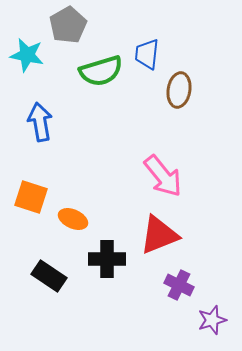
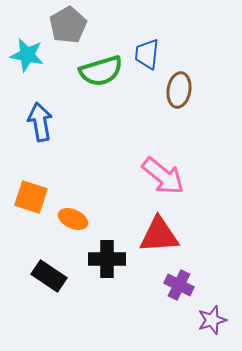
pink arrow: rotated 12 degrees counterclockwise
red triangle: rotated 18 degrees clockwise
